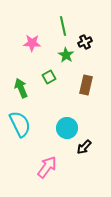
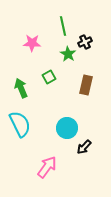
green star: moved 2 px right, 1 px up
